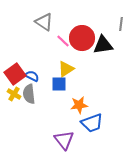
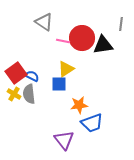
pink line: rotated 32 degrees counterclockwise
red square: moved 1 px right, 1 px up
